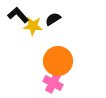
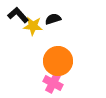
black semicircle: rotated 14 degrees clockwise
